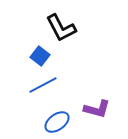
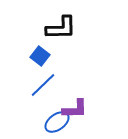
black L-shape: rotated 64 degrees counterclockwise
blue line: rotated 16 degrees counterclockwise
purple L-shape: moved 22 px left; rotated 16 degrees counterclockwise
